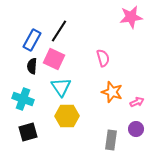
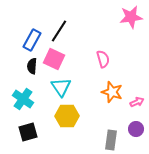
pink semicircle: moved 1 px down
cyan cross: rotated 15 degrees clockwise
